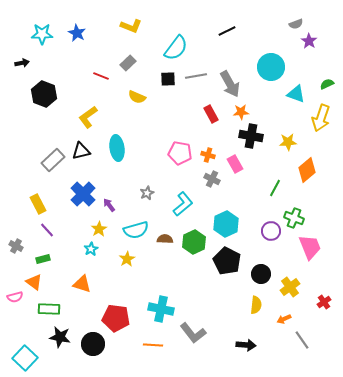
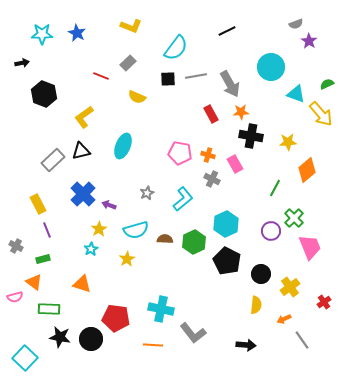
yellow L-shape at (88, 117): moved 4 px left
yellow arrow at (321, 118): moved 4 px up; rotated 60 degrees counterclockwise
cyan ellipse at (117, 148): moved 6 px right, 2 px up; rotated 30 degrees clockwise
cyan L-shape at (183, 204): moved 5 px up
purple arrow at (109, 205): rotated 32 degrees counterclockwise
green cross at (294, 218): rotated 24 degrees clockwise
purple line at (47, 230): rotated 21 degrees clockwise
black circle at (93, 344): moved 2 px left, 5 px up
